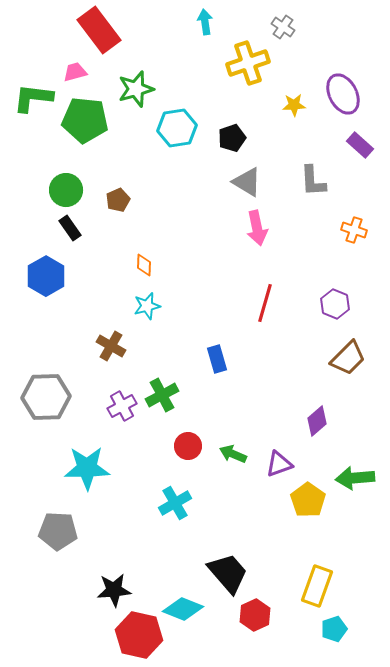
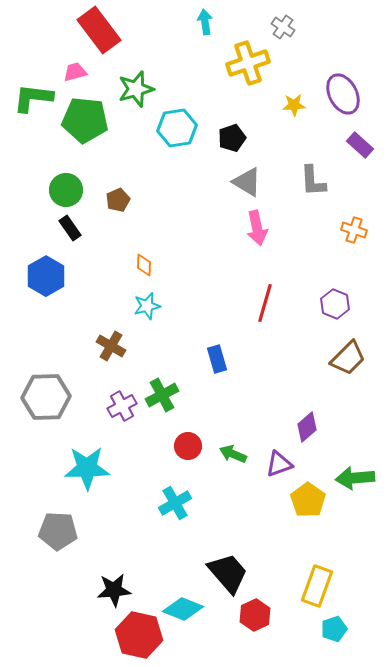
purple diamond at (317, 421): moved 10 px left, 6 px down
